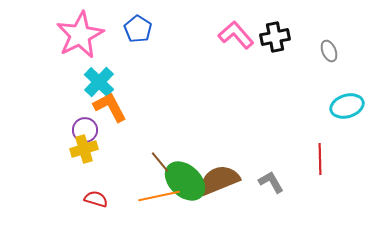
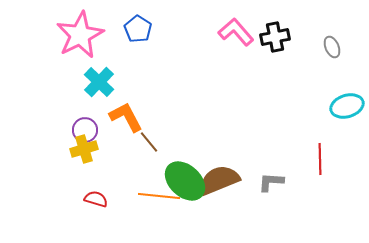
pink L-shape: moved 3 px up
gray ellipse: moved 3 px right, 4 px up
orange L-shape: moved 16 px right, 10 px down
brown line: moved 11 px left, 20 px up
gray L-shape: rotated 56 degrees counterclockwise
orange line: rotated 18 degrees clockwise
